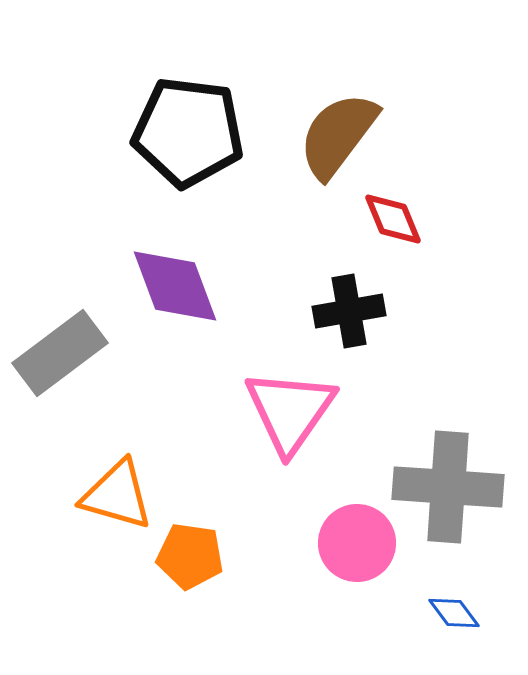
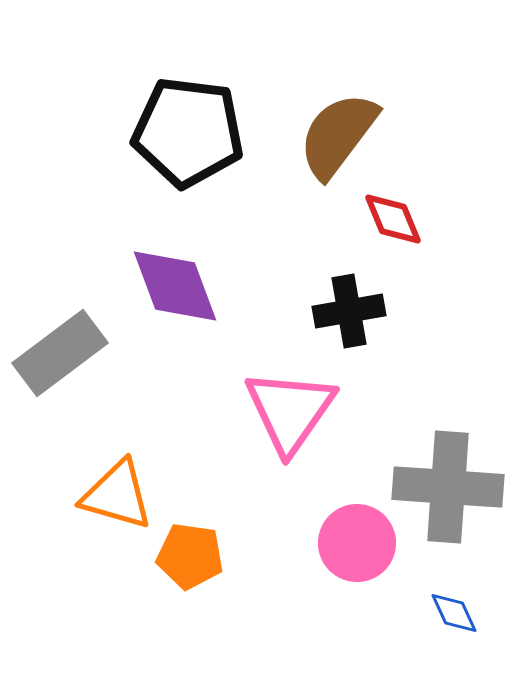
blue diamond: rotated 12 degrees clockwise
